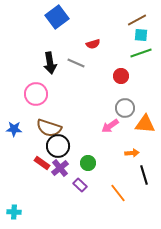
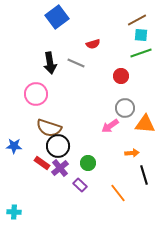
blue star: moved 17 px down
